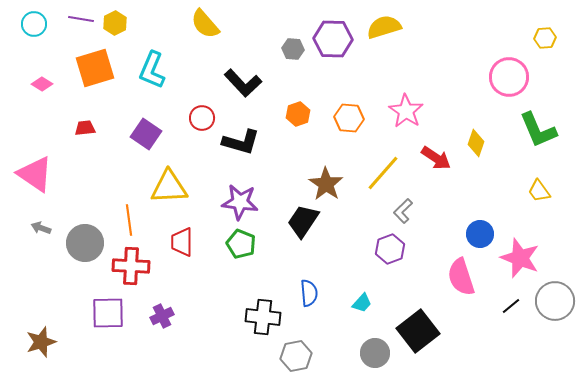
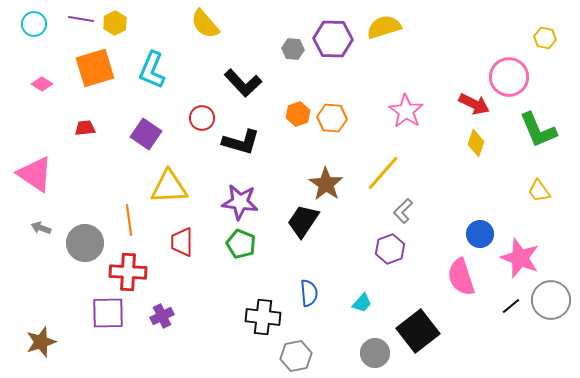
yellow hexagon at (545, 38): rotated 15 degrees clockwise
orange hexagon at (349, 118): moved 17 px left
red arrow at (436, 158): moved 38 px right, 54 px up; rotated 8 degrees counterclockwise
red cross at (131, 266): moved 3 px left, 6 px down
gray circle at (555, 301): moved 4 px left, 1 px up
